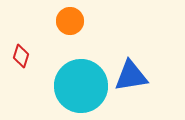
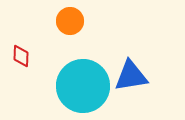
red diamond: rotated 15 degrees counterclockwise
cyan circle: moved 2 px right
